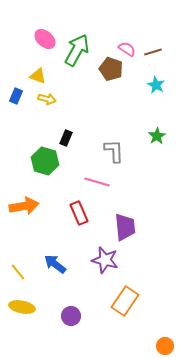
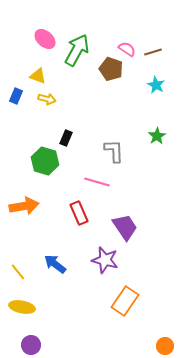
purple trapezoid: rotated 28 degrees counterclockwise
purple circle: moved 40 px left, 29 px down
